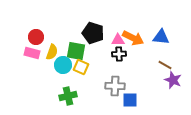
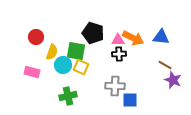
pink rectangle: moved 19 px down
